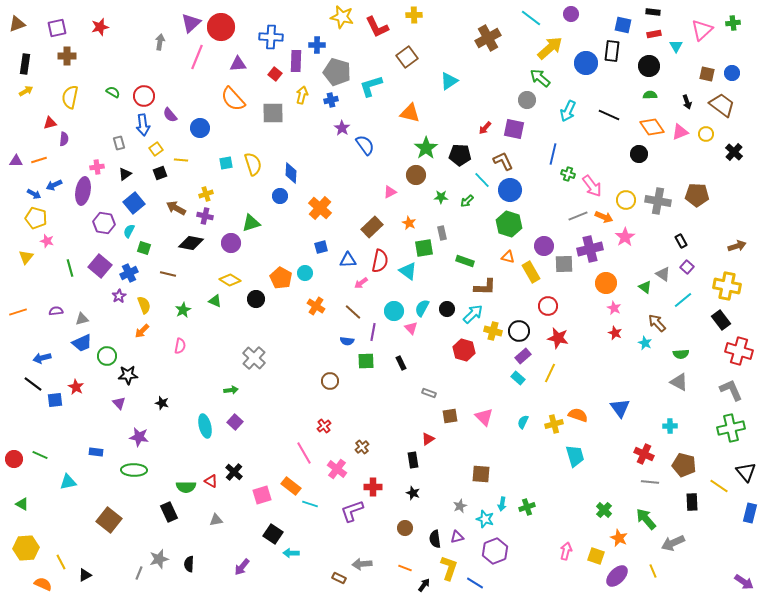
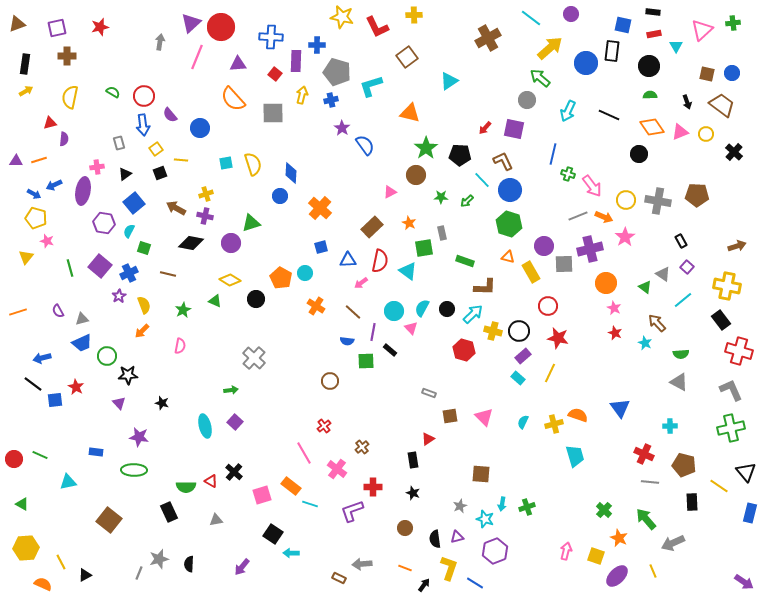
purple semicircle at (56, 311): moved 2 px right; rotated 112 degrees counterclockwise
black rectangle at (401, 363): moved 11 px left, 13 px up; rotated 24 degrees counterclockwise
